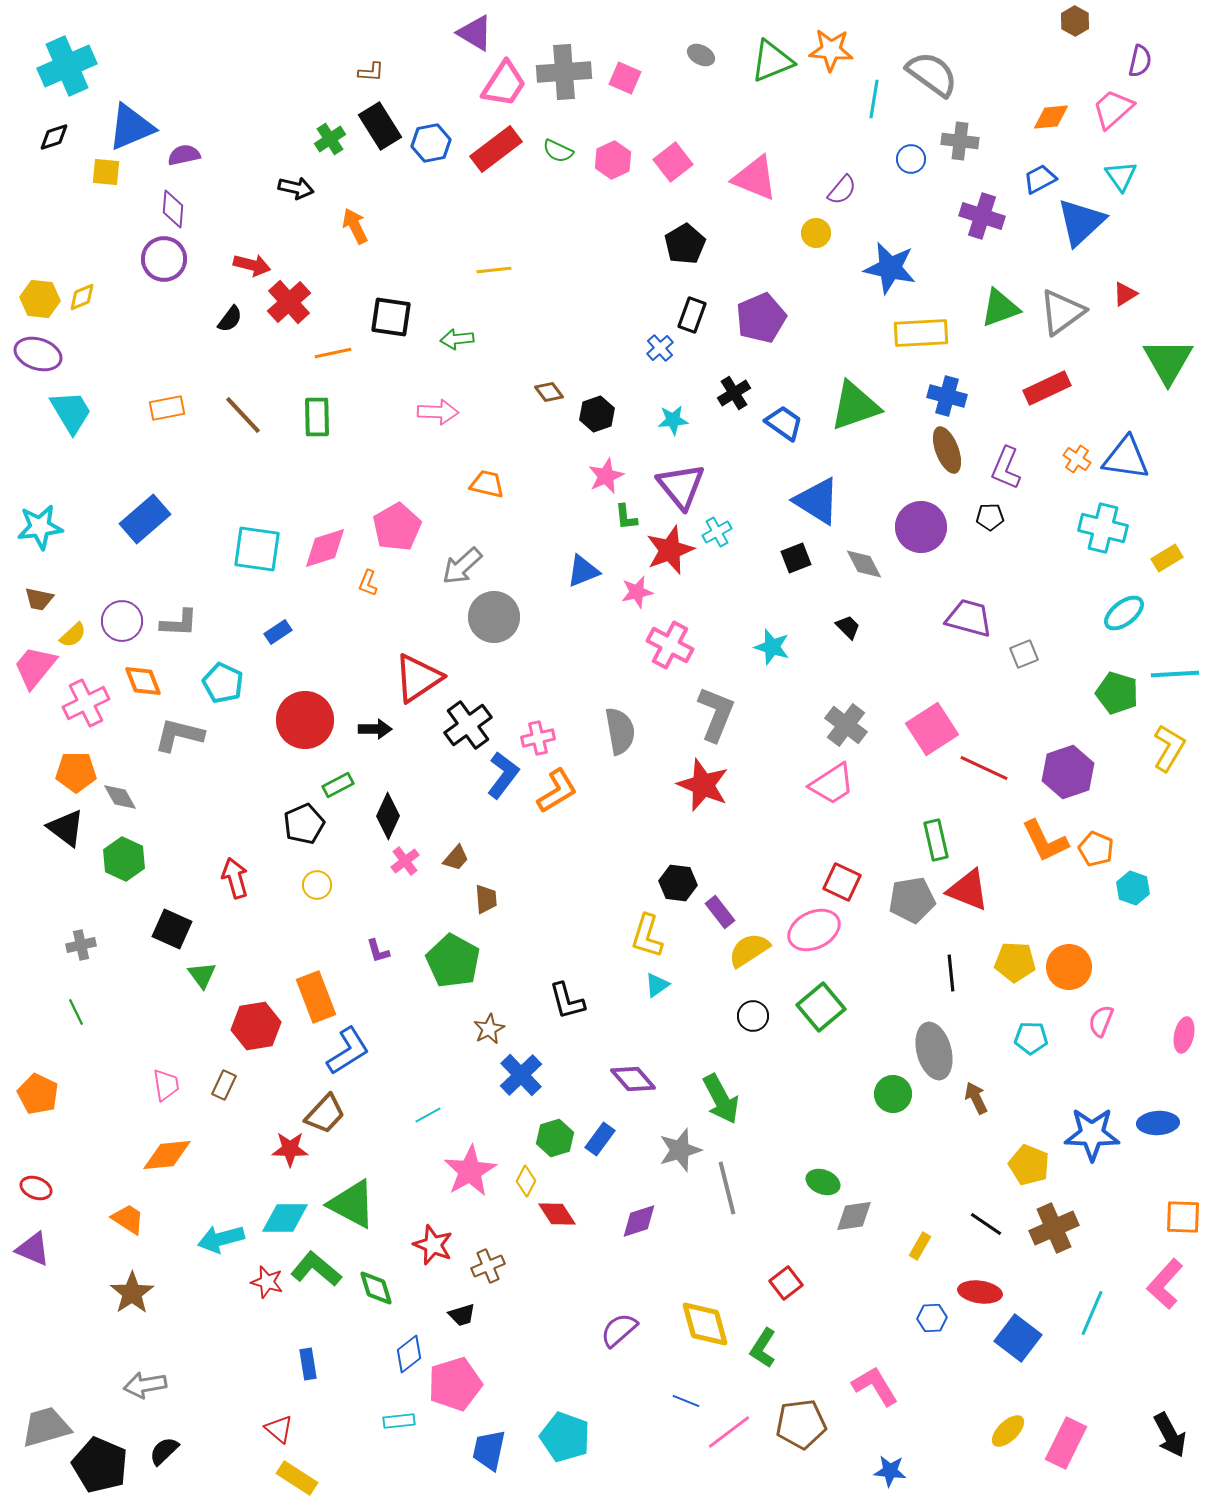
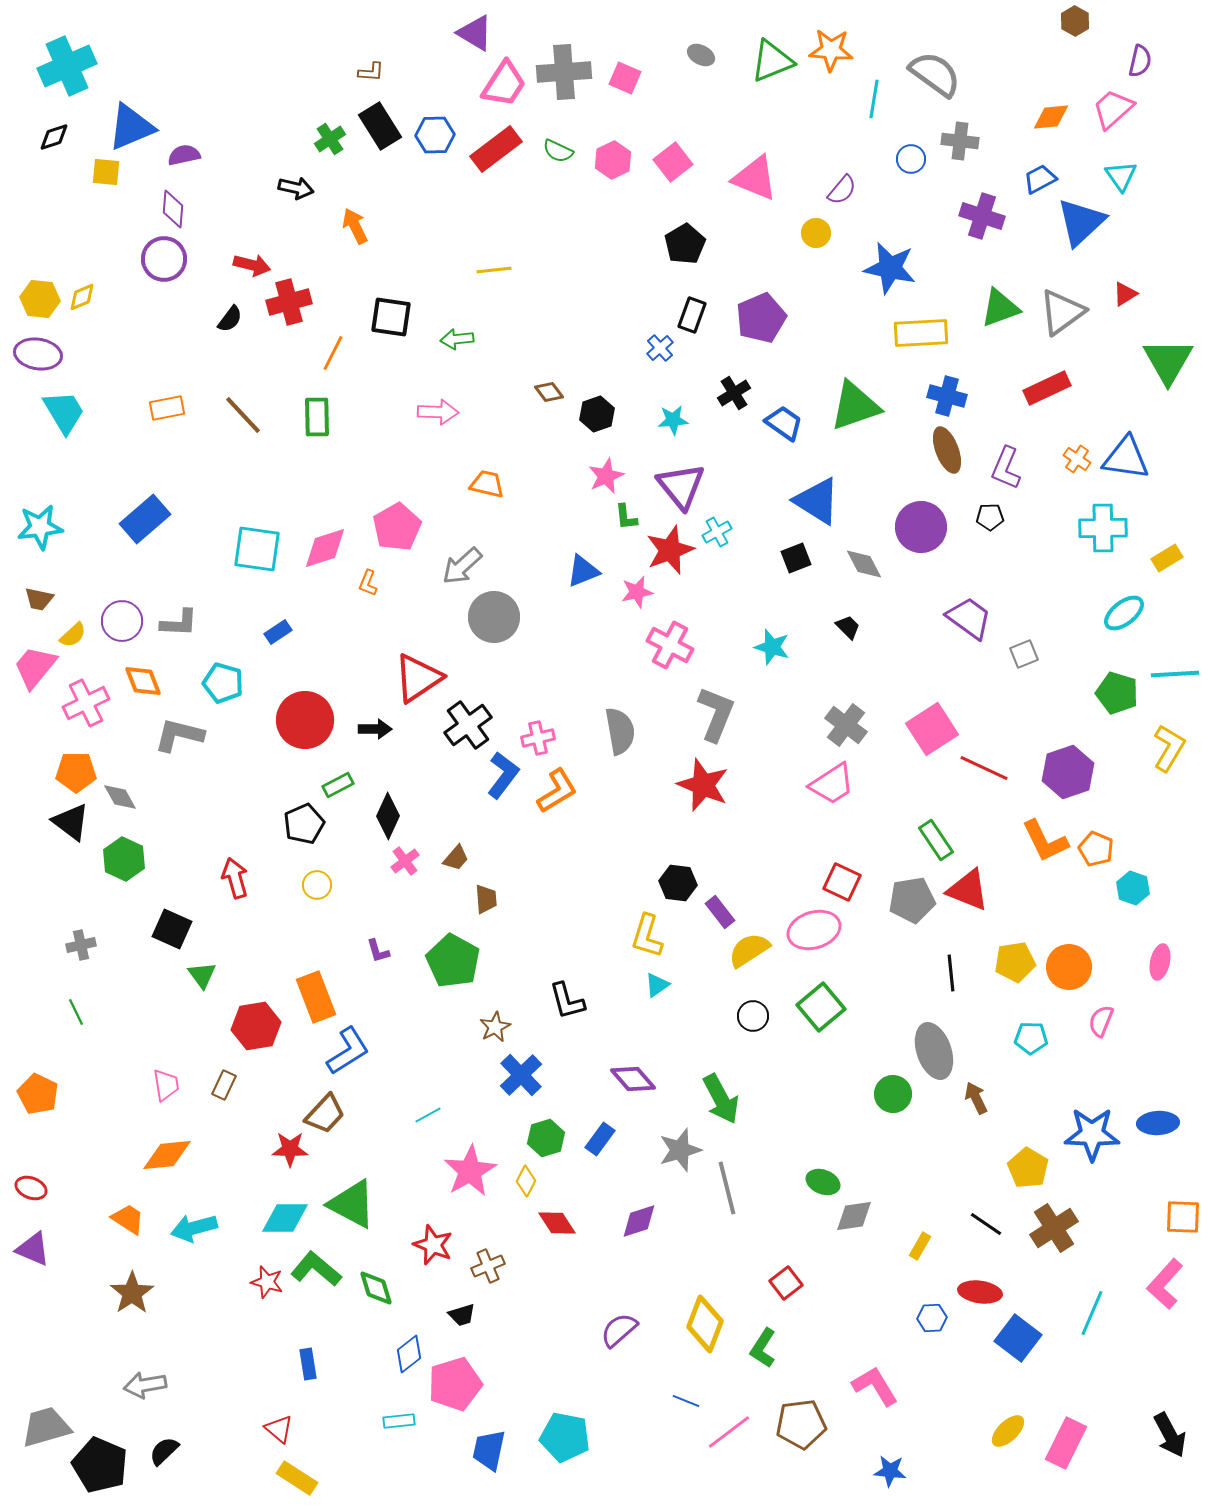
gray semicircle at (932, 74): moved 3 px right
blue hexagon at (431, 143): moved 4 px right, 8 px up; rotated 9 degrees clockwise
red cross at (289, 302): rotated 27 degrees clockwise
orange line at (333, 353): rotated 51 degrees counterclockwise
purple ellipse at (38, 354): rotated 9 degrees counterclockwise
cyan trapezoid at (71, 412): moved 7 px left
cyan cross at (1103, 528): rotated 15 degrees counterclockwise
purple trapezoid at (969, 618): rotated 21 degrees clockwise
cyan pentagon at (223, 683): rotated 9 degrees counterclockwise
black triangle at (66, 828): moved 5 px right, 6 px up
green rectangle at (936, 840): rotated 21 degrees counterclockwise
pink ellipse at (814, 930): rotated 9 degrees clockwise
yellow pentagon at (1015, 962): rotated 12 degrees counterclockwise
brown star at (489, 1029): moved 6 px right, 2 px up
pink ellipse at (1184, 1035): moved 24 px left, 73 px up
gray ellipse at (934, 1051): rotated 4 degrees counterclockwise
green hexagon at (555, 1138): moved 9 px left
yellow pentagon at (1029, 1165): moved 1 px left, 3 px down; rotated 9 degrees clockwise
red ellipse at (36, 1188): moved 5 px left
red diamond at (557, 1214): moved 9 px down
brown cross at (1054, 1228): rotated 9 degrees counterclockwise
cyan arrow at (221, 1239): moved 27 px left, 11 px up
yellow diamond at (705, 1324): rotated 36 degrees clockwise
cyan pentagon at (565, 1437): rotated 9 degrees counterclockwise
